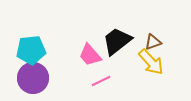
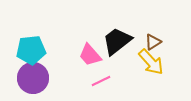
brown triangle: rotated 12 degrees counterclockwise
